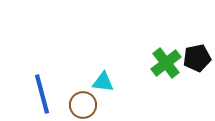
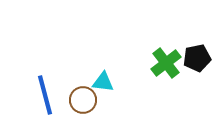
blue line: moved 3 px right, 1 px down
brown circle: moved 5 px up
